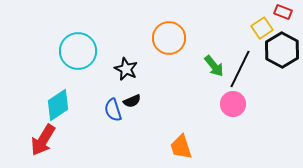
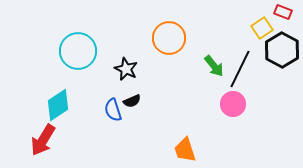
orange trapezoid: moved 4 px right, 3 px down
